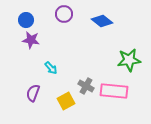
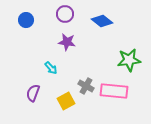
purple circle: moved 1 px right
purple star: moved 36 px right, 2 px down
